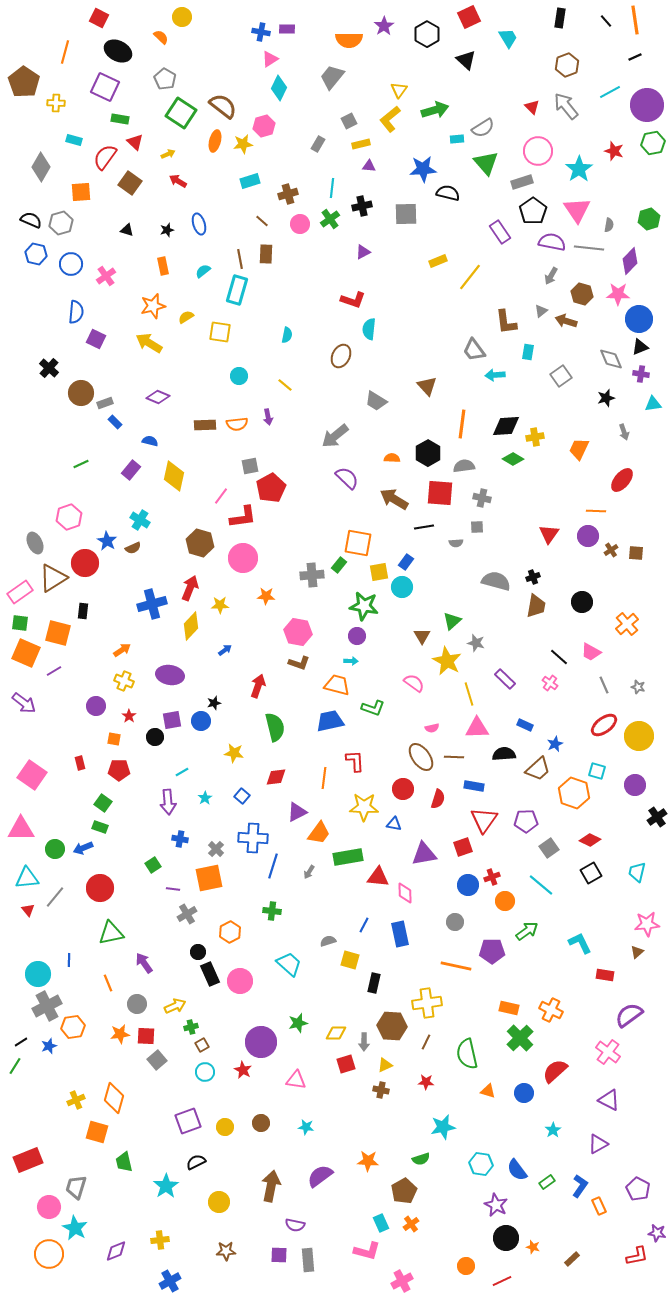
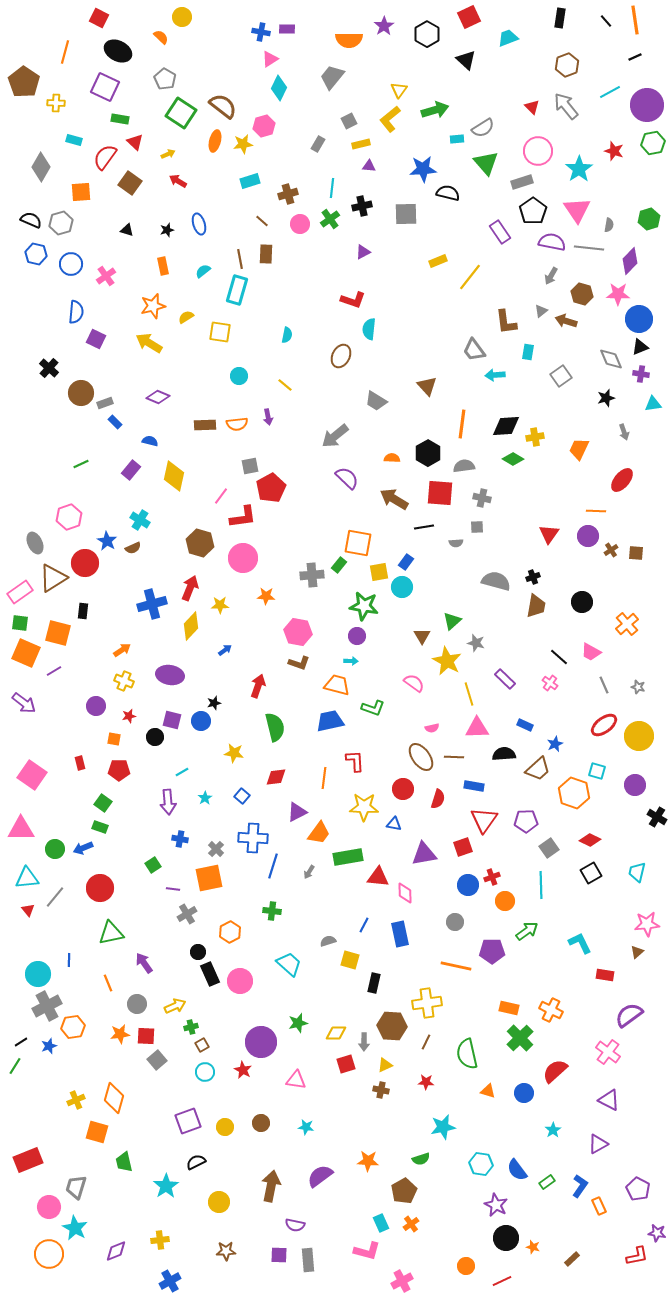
cyan trapezoid at (508, 38): rotated 80 degrees counterclockwise
red star at (129, 716): rotated 24 degrees clockwise
purple square at (172, 720): rotated 24 degrees clockwise
black cross at (657, 817): rotated 24 degrees counterclockwise
cyan line at (541, 885): rotated 48 degrees clockwise
